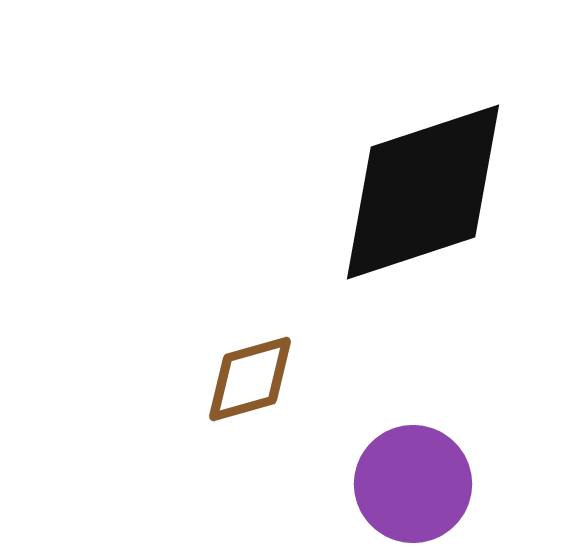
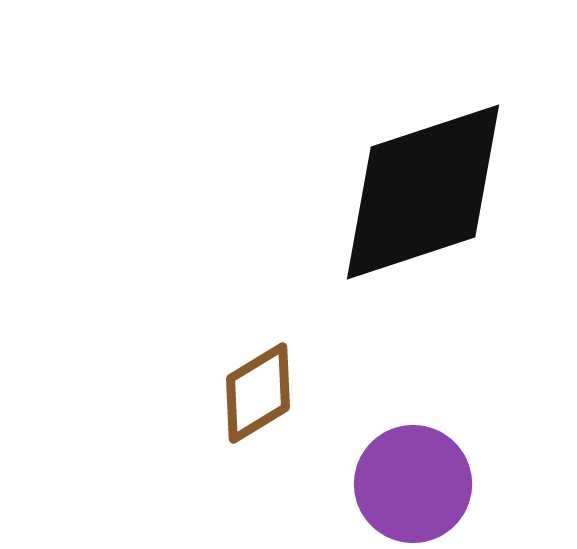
brown diamond: moved 8 px right, 14 px down; rotated 16 degrees counterclockwise
